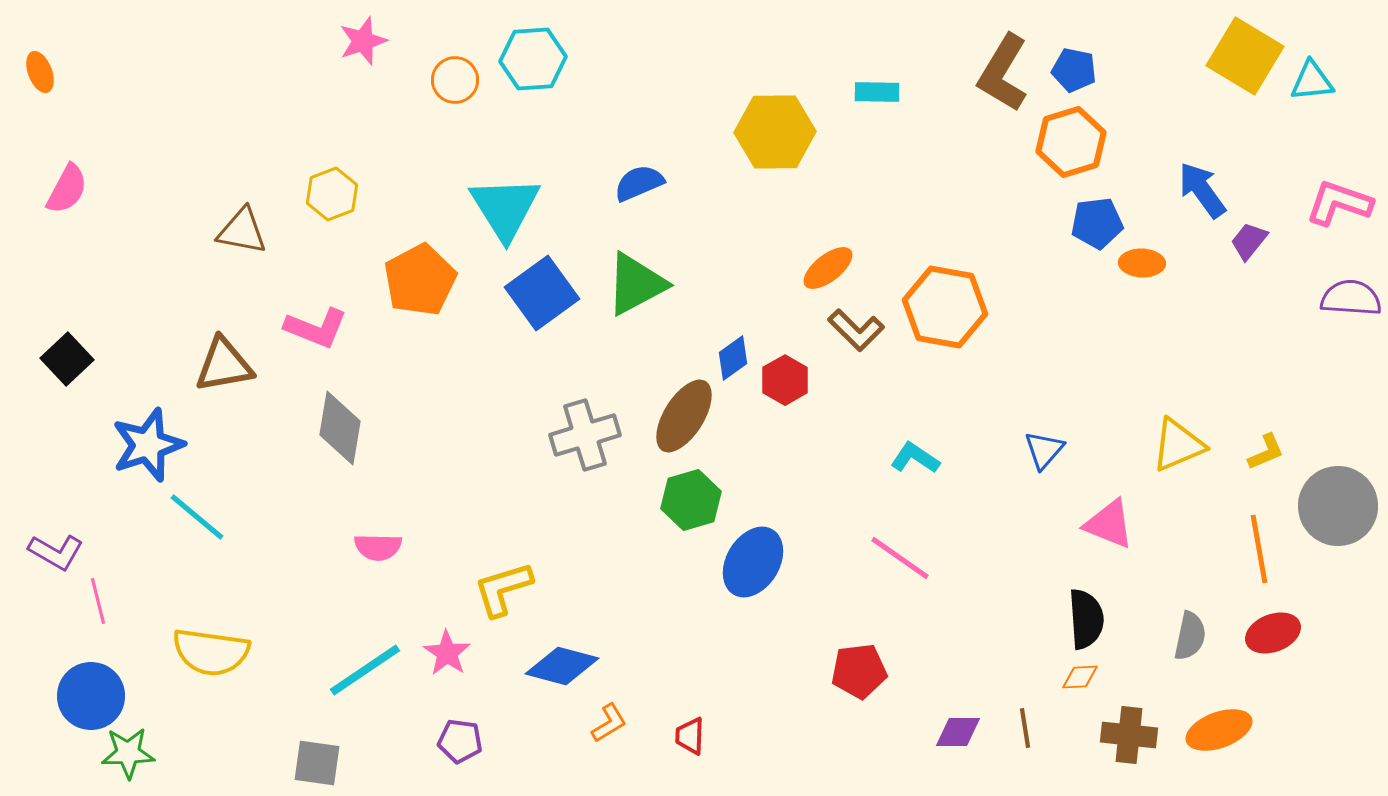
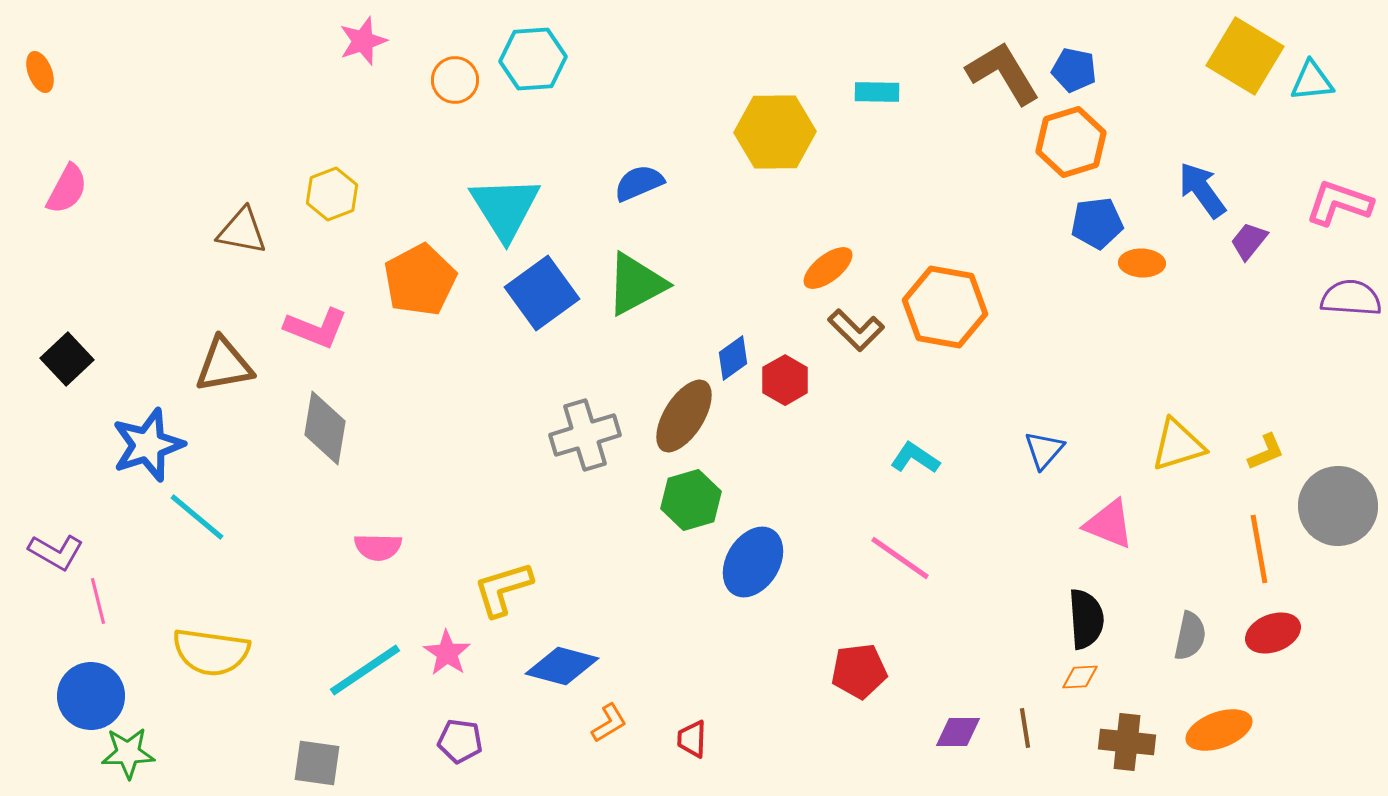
brown L-shape at (1003, 73): rotated 118 degrees clockwise
gray diamond at (340, 428): moved 15 px left
yellow triangle at (1178, 445): rotated 6 degrees clockwise
brown cross at (1129, 735): moved 2 px left, 7 px down
red trapezoid at (690, 736): moved 2 px right, 3 px down
